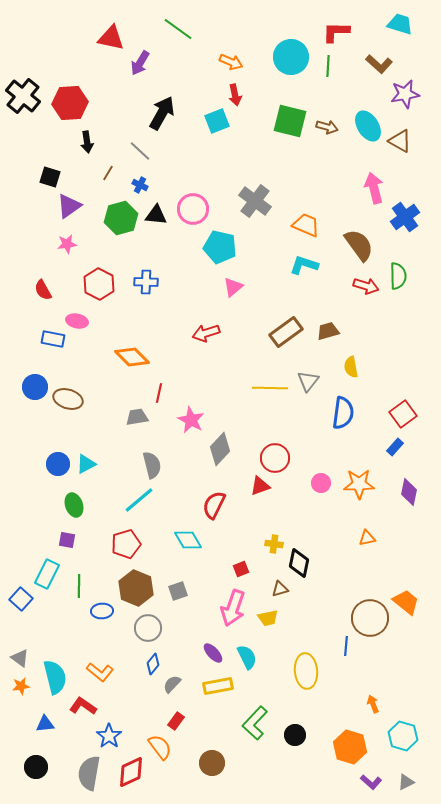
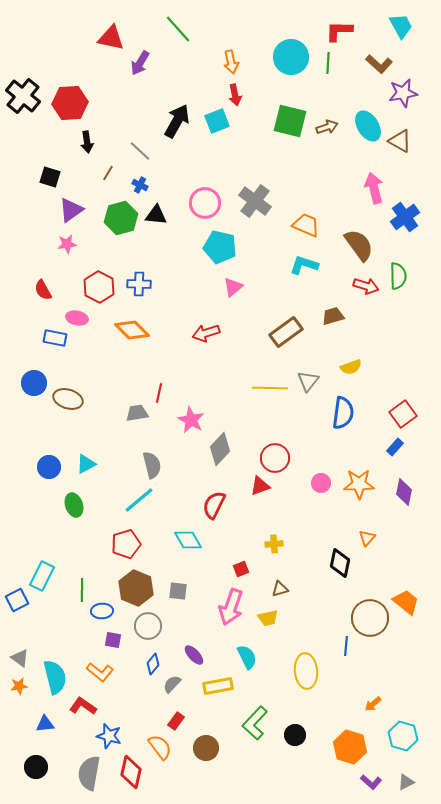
cyan trapezoid at (400, 24): moved 1 px right, 2 px down; rotated 44 degrees clockwise
green line at (178, 29): rotated 12 degrees clockwise
red L-shape at (336, 32): moved 3 px right, 1 px up
orange arrow at (231, 62): rotated 55 degrees clockwise
green line at (328, 66): moved 3 px up
purple star at (405, 94): moved 2 px left, 1 px up
black arrow at (162, 113): moved 15 px right, 8 px down
brown arrow at (327, 127): rotated 35 degrees counterclockwise
purple triangle at (69, 206): moved 2 px right, 4 px down
pink circle at (193, 209): moved 12 px right, 6 px up
blue cross at (146, 282): moved 7 px left, 2 px down
red hexagon at (99, 284): moved 3 px down
pink ellipse at (77, 321): moved 3 px up
brown trapezoid at (328, 331): moved 5 px right, 15 px up
blue rectangle at (53, 339): moved 2 px right, 1 px up
orange diamond at (132, 357): moved 27 px up
yellow semicircle at (351, 367): rotated 100 degrees counterclockwise
blue circle at (35, 387): moved 1 px left, 4 px up
gray trapezoid at (137, 417): moved 4 px up
blue circle at (58, 464): moved 9 px left, 3 px down
purple diamond at (409, 492): moved 5 px left
orange triangle at (367, 538): rotated 36 degrees counterclockwise
purple square at (67, 540): moved 46 px right, 100 px down
yellow cross at (274, 544): rotated 12 degrees counterclockwise
black diamond at (299, 563): moved 41 px right
cyan rectangle at (47, 574): moved 5 px left, 2 px down
green line at (79, 586): moved 3 px right, 4 px down
gray square at (178, 591): rotated 24 degrees clockwise
blue square at (21, 599): moved 4 px left, 1 px down; rotated 20 degrees clockwise
pink arrow at (233, 608): moved 2 px left, 1 px up
gray circle at (148, 628): moved 2 px up
purple ellipse at (213, 653): moved 19 px left, 2 px down
orange star at (21, 686): moved 2 px left
orange arrow at (373, 704): rotated 108 degrees counterclockwise
blue star at (109, 736): rotated 20 degrees counterclockwise
brown circle at (212, 763): moved 6 px left, 15 px up
red diamond at (131, 772): rotated 52 degrees counterclockwise
